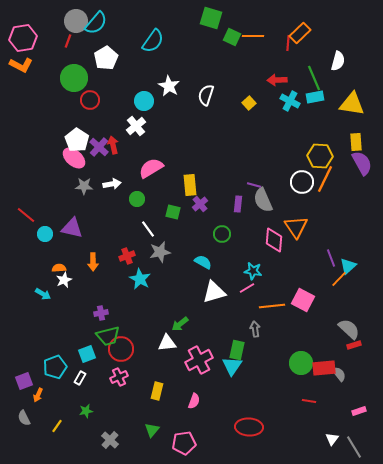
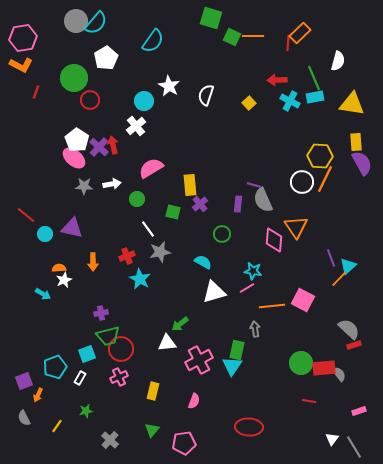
red line at (68, 41): moved 32 px left, 51 px down
yellow rectangle at (157, 391): moved 4 px left
